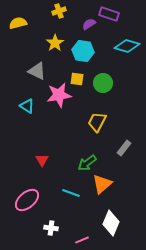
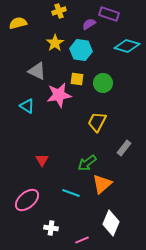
cyan hexagon: moved 2 px left, 1 px up
